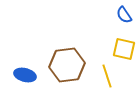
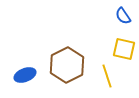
blue semicircle: moved 1 px left, 1 px down
brown hexagon: rotated 20 degrees counterclockwise
blue ellipse: rotated 35 degrees counterclockwise
